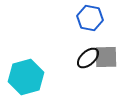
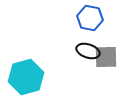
black ellipse: moved 7 px up; rotated 60 degrees clockwise
